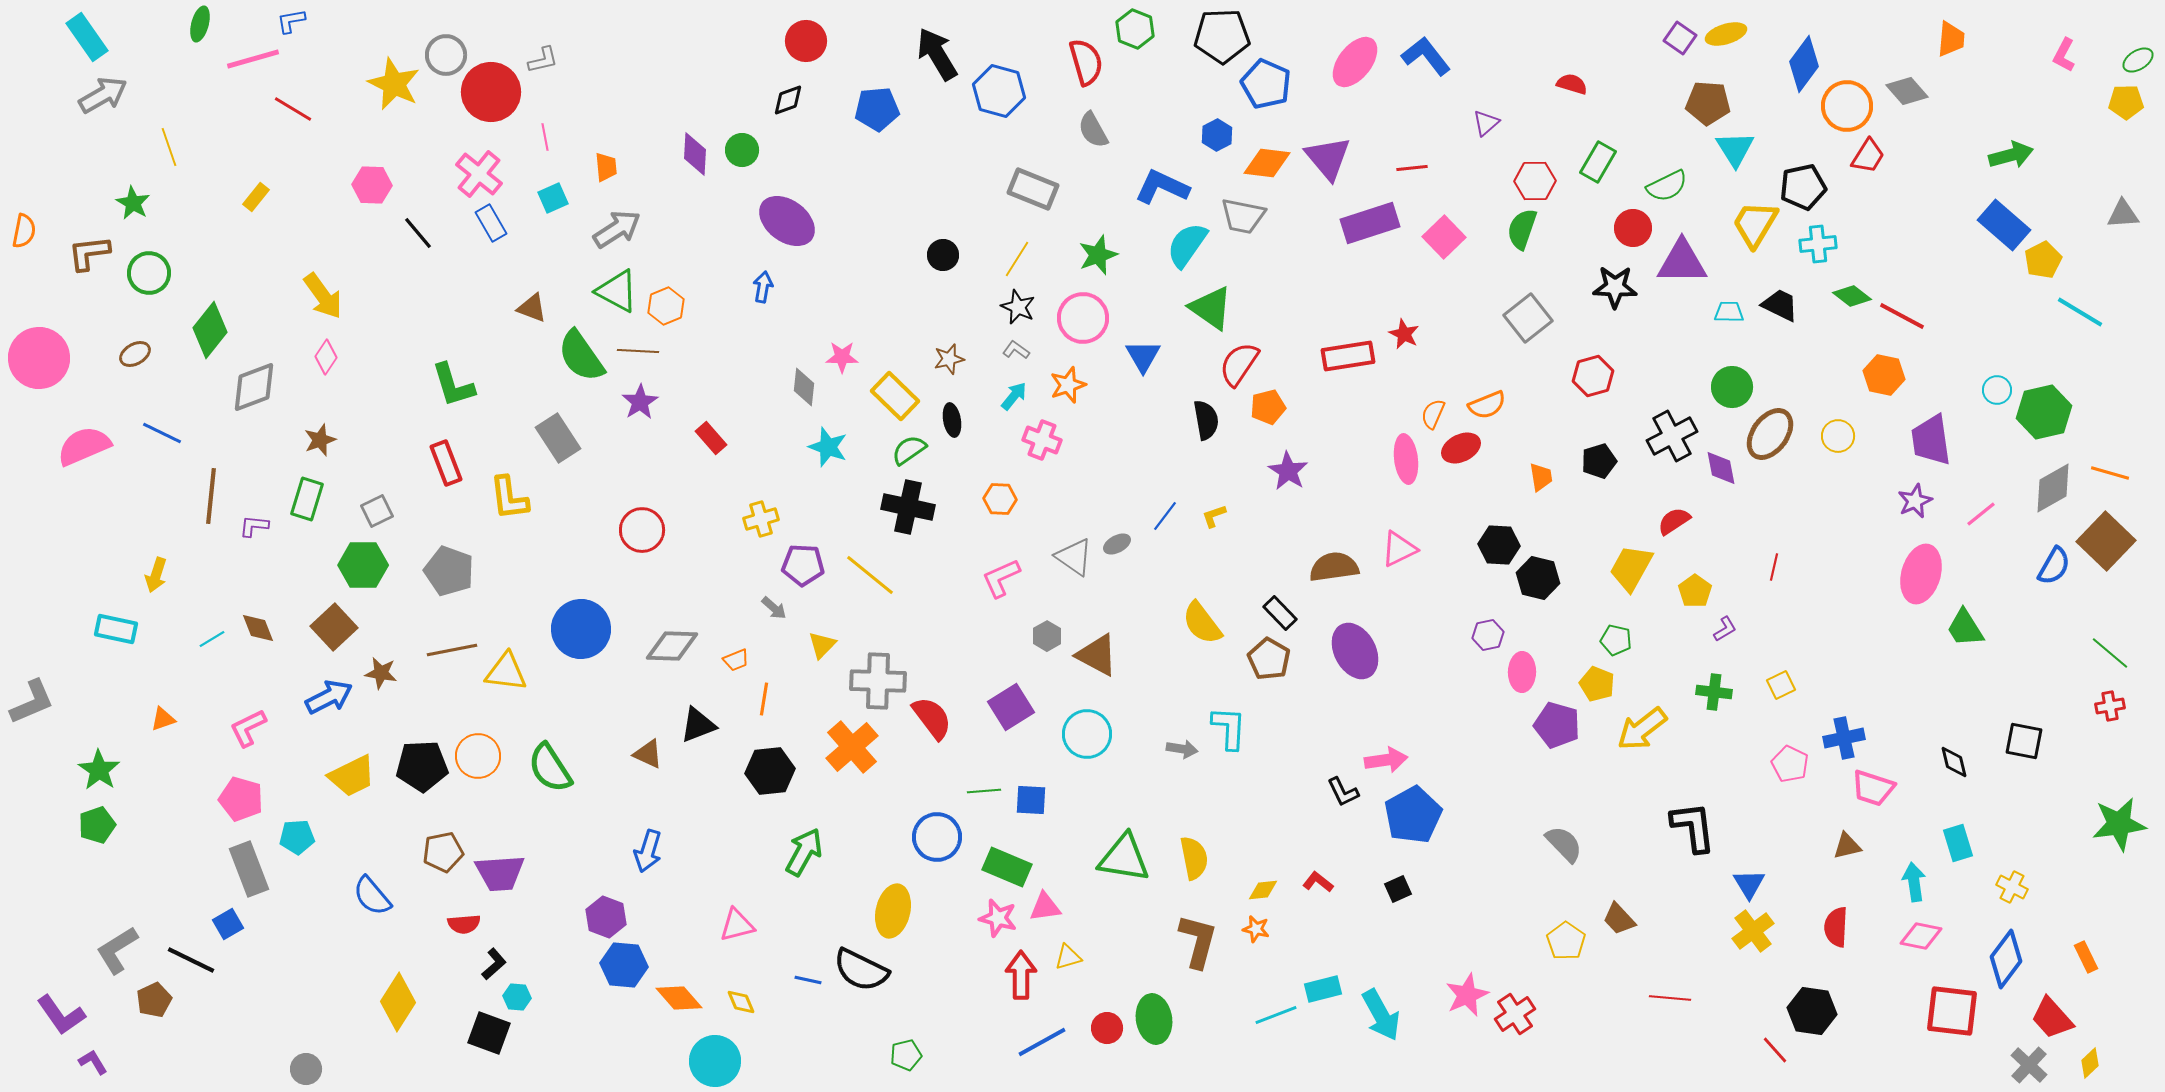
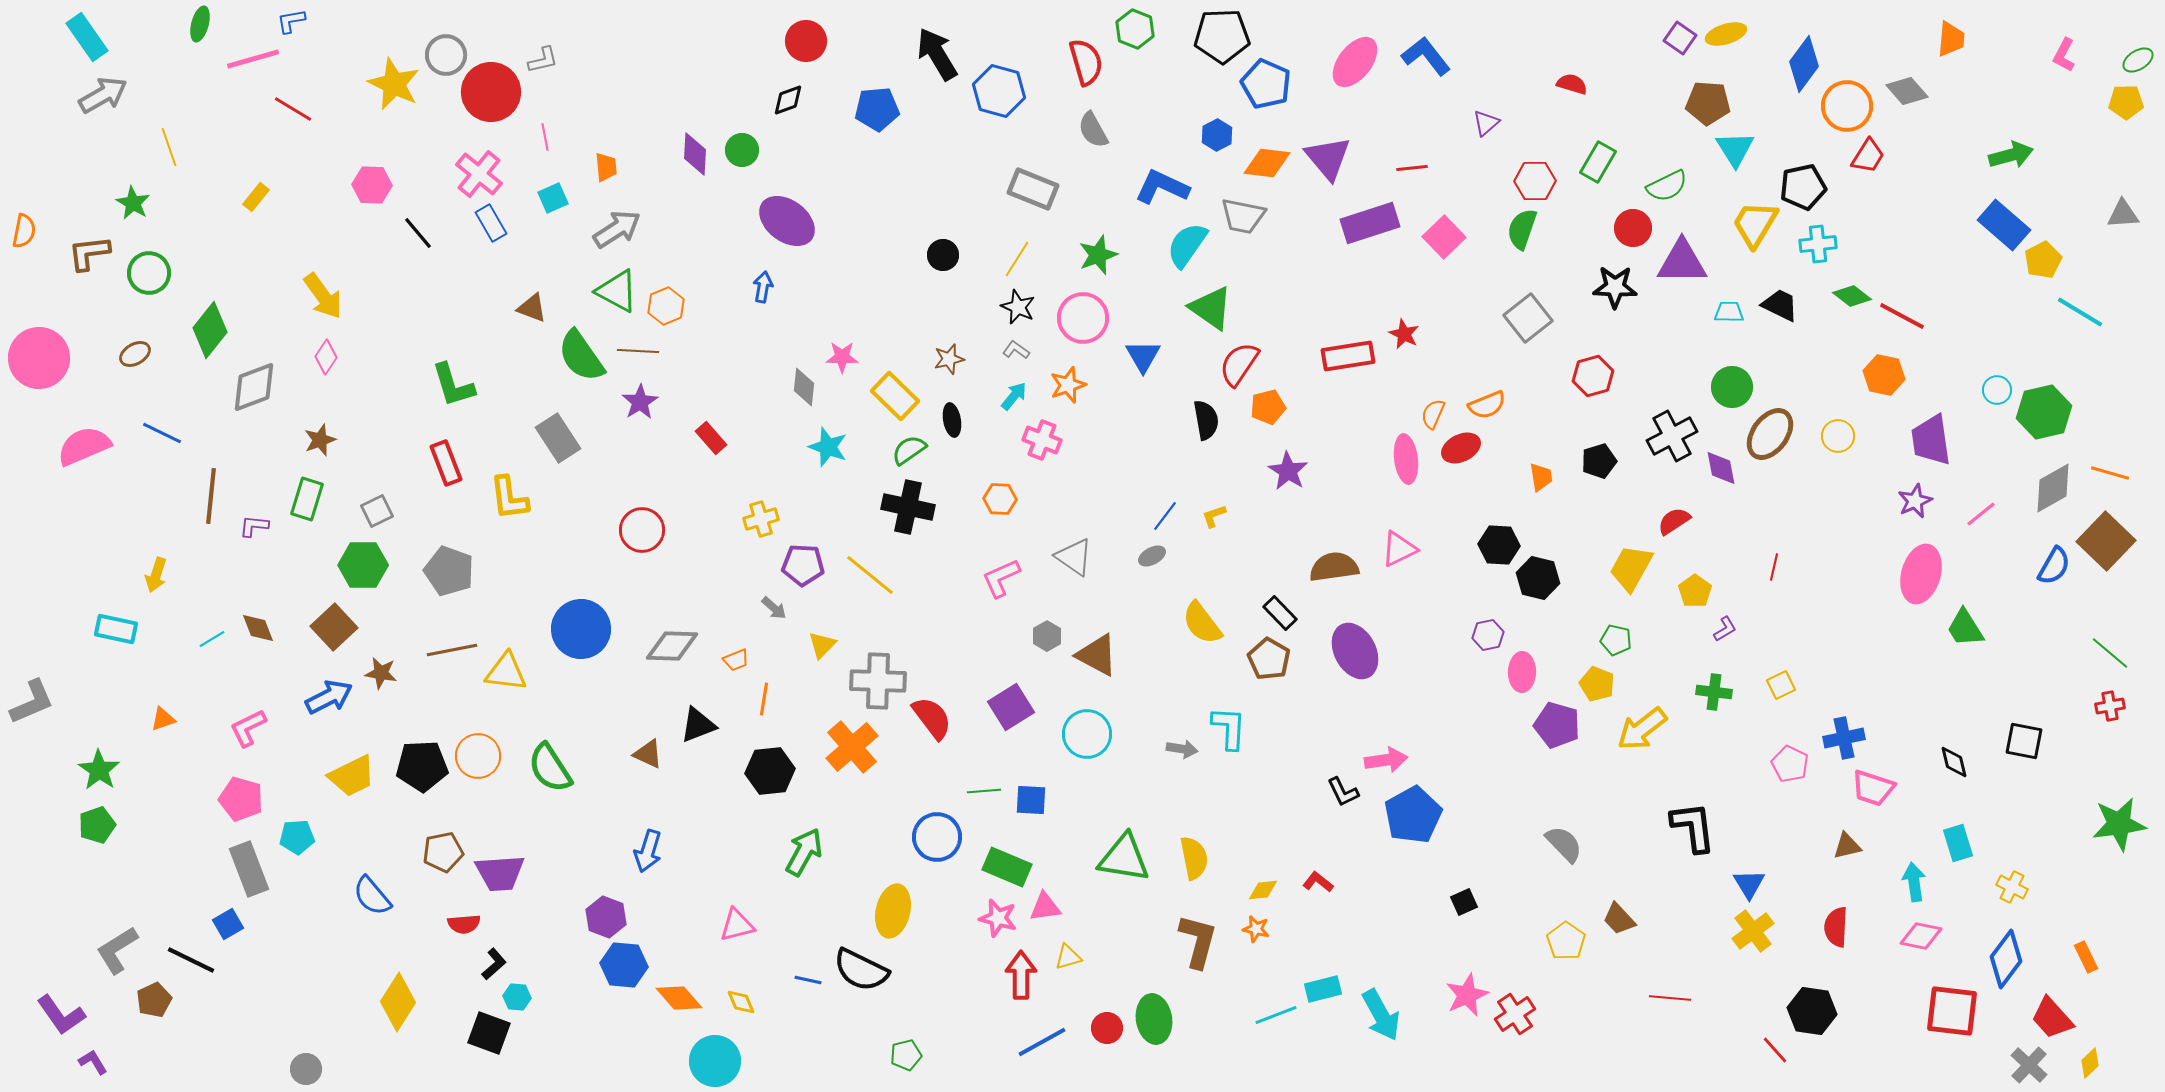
gray ellipse at (1117, 544): moved 35 px right, 12 px down
black square at (1398, 889): moved 66 px right, 13 px down
